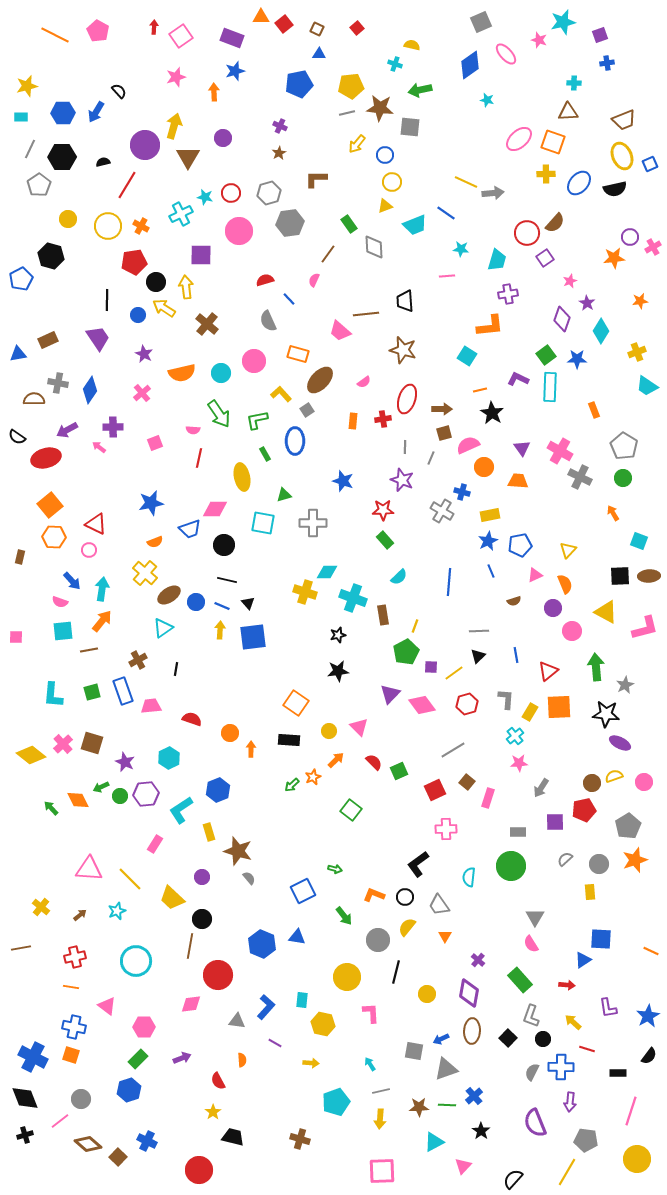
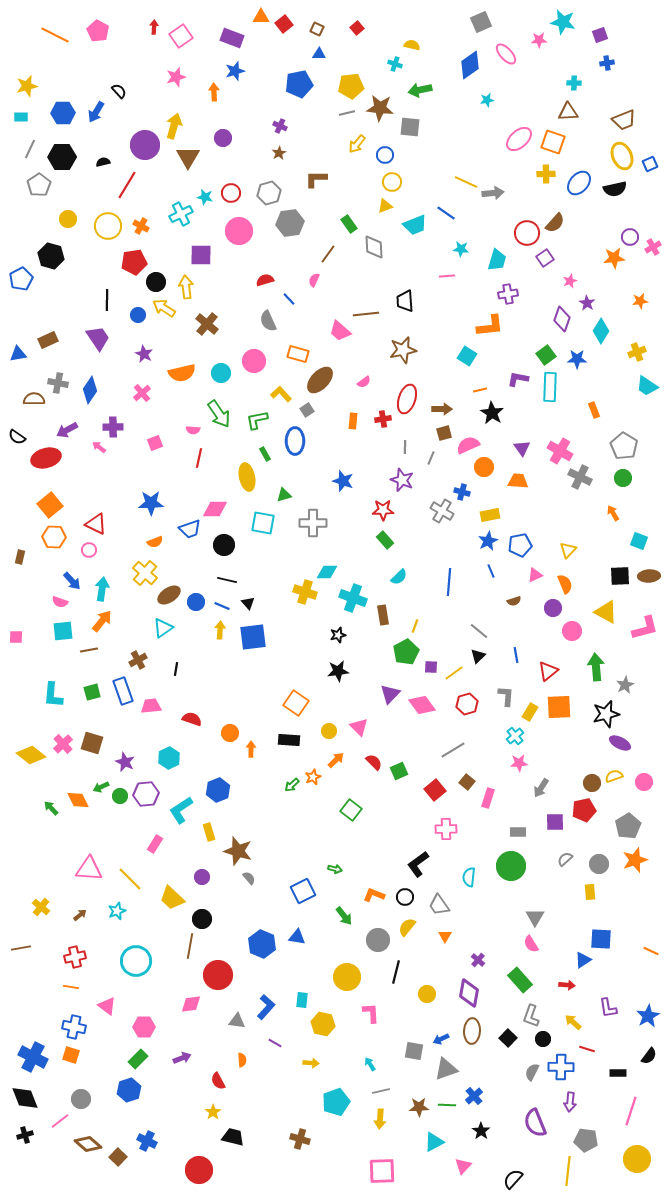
cyan star at (563, 22): rotated 25 degrees clockwise
pink star at (539, 40): rotated 21 degrees counterclockwise
cyan star at (487, 100): rotated 24 degrees counterclockwise
brown star at (403, 350): rotated 28 degrees counterclockwise
purple L-shape at (518, 379): rotated 15 degrees counterclockwise
yellow ellipse at (242, 477): moved 5 px right
blue star at (151, 503): rotated 10 degrees clockwise
gray line at (479, 631): rotated 42 degrees clockwise
gray L-shape at (506, 699): moved 3 px up
black star at (606, 714): rotated 20 degrees counterclockwise
red square at (435, 790): rotated 15 degrees counterclockwise
yellow line at (567, 1172): moved 1 px right, 1 px up; rotated 24 degrees counterclockwise
